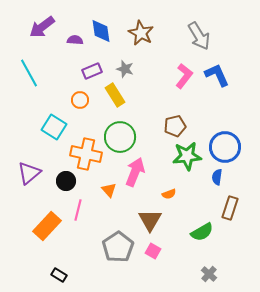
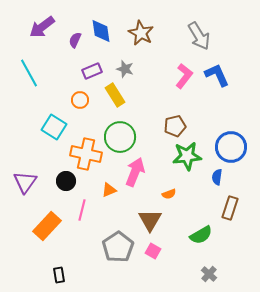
purple semicircle: rotated 70 degrees counterclockwise
blue circle: moved 6 px right
purple triangle: moved 4 px left, 9 px down; rotated 15 degrees counterclockwise
orange triangle: rotated 49 degrees clockwise
pink line: moved 4 px right
green semicircle: moved 1 px left, 3 px down
black rectangle: rotated 49 degrees clockwise
